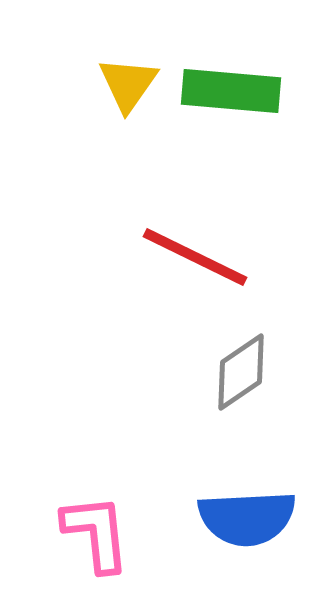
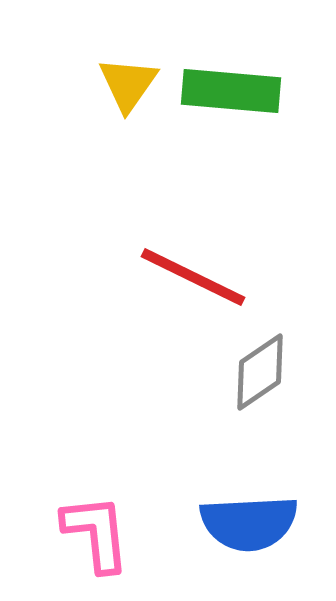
red line: moved 2 px left, 20 px down
gray diamond: moved 19 px right
blue semicircle: moved 2 px right, 5 px down
